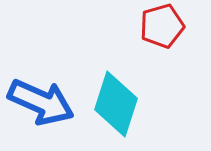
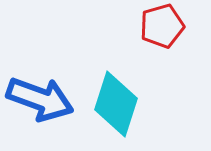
blue arrow: moved 1 px left, 3 px up; rotated 4 degrees counterclockwise
